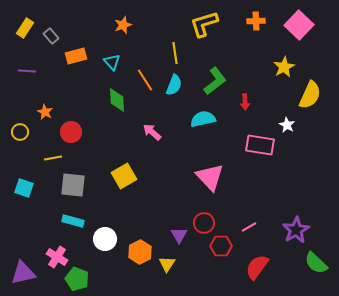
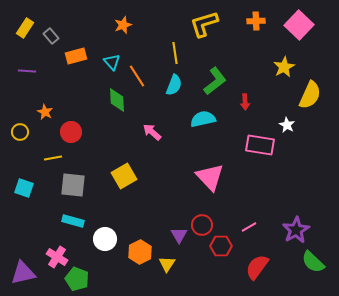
orange line at (145, 80): moved 8 px left, 4 px up
red circle at (204, 223): moved 2 px left, 2 px down
green semicircle at (316, 263): moved 3 px left, 1 px up
